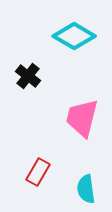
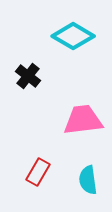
cyan diamond: moved 1 px left
pink trapezoid: moved 1 px right, 2 px down; rotated 69 degrees clockwise
cyan semicircle: moved 2 px right, 9 px up
